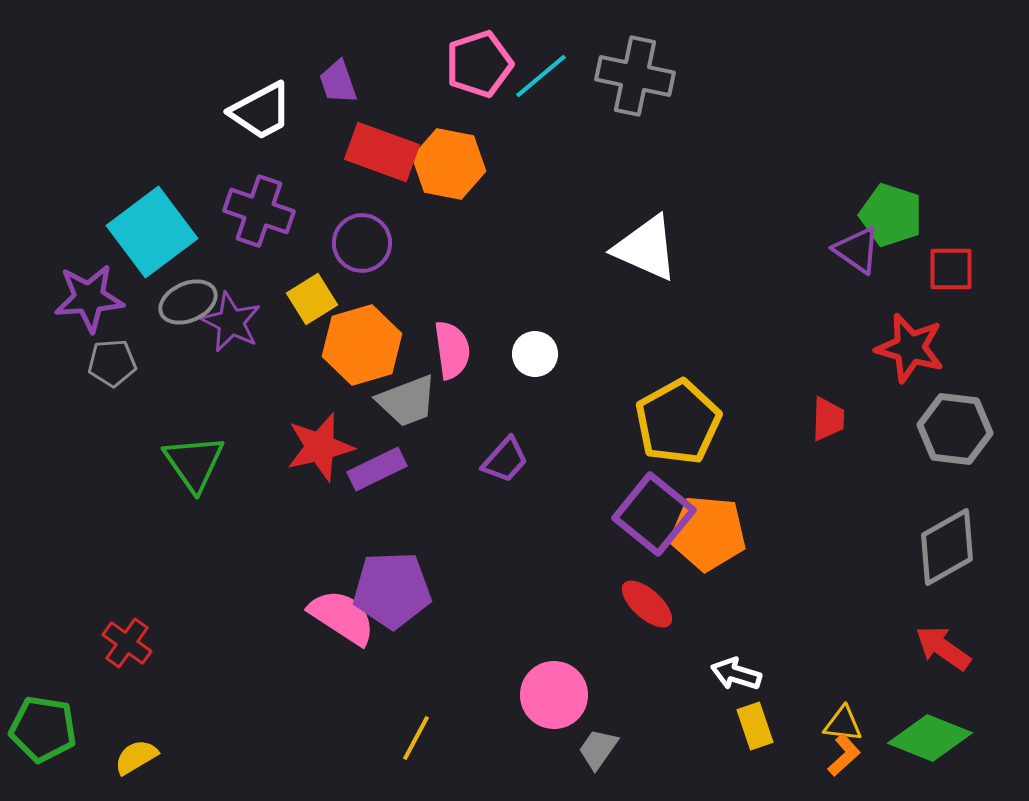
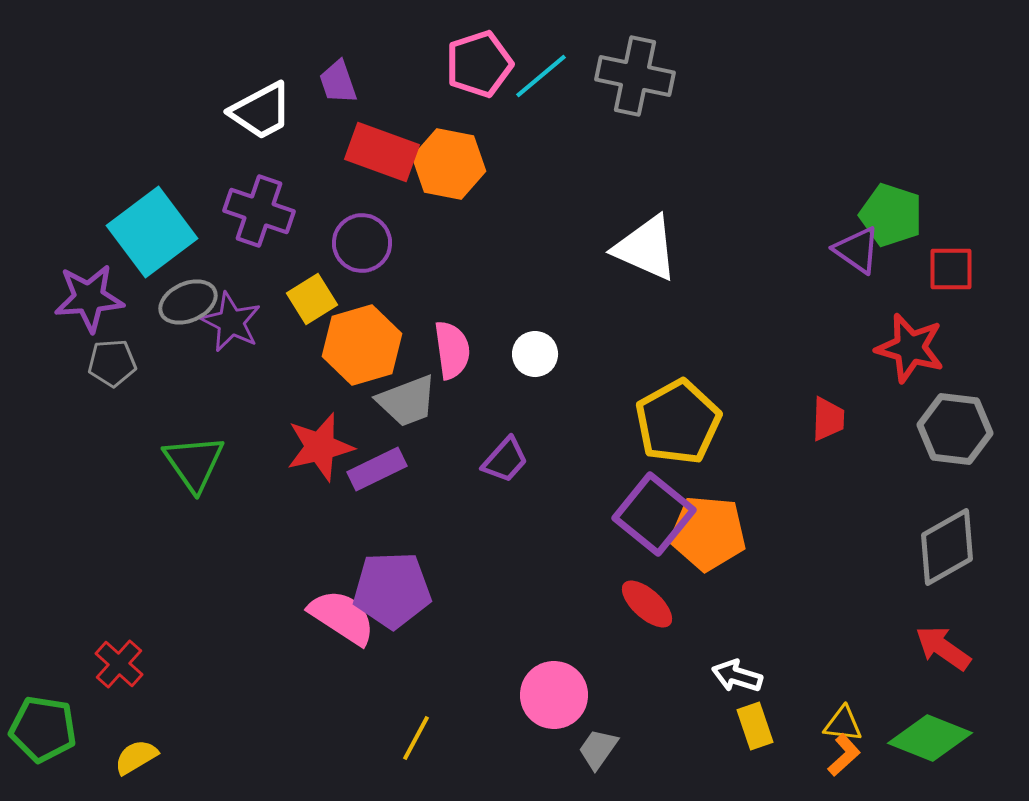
red cross at (127, 643): moved 8 px left, 21 px down; rotated 6 degrees clockwise
white arrow at (736, 674): moved 1 px right, 2 px down
